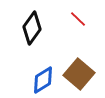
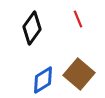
red line: rotated 24 degrees clockwise
